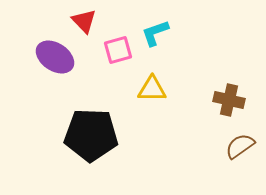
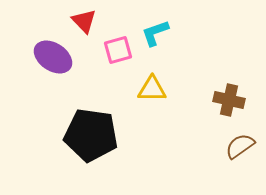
purple ellipse: moved 2 px left
black pentagon: rotated 6 degrees clockwise
